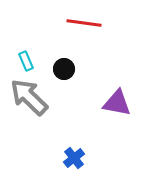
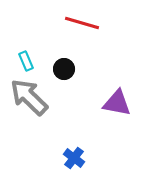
red line: moved 2 px left; rotated 8 degrees clockwise
blue cross: rotated 15 degrees counterclockwise
